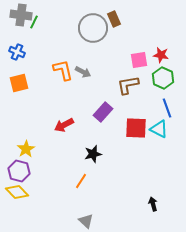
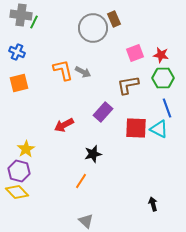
pink square: moved 4 px left, 7 px up; rotated 12 degrees counterclockwise
green hexagon: rotated 25 degrees counterclockwise
